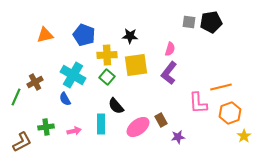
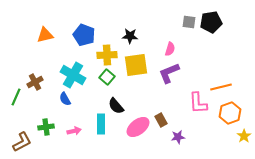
purple L-shape: rotated 30 degrees clockwise
